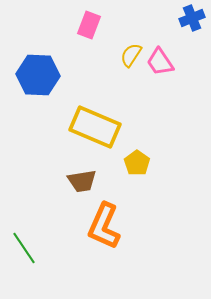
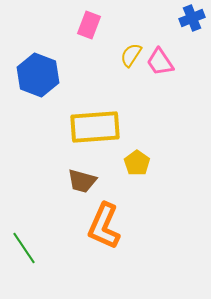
blue hexagon: rotated 18 degrees clockwise
yellow rectangle: rotated 27 degrees counterclockwise
brown trapezoid: rotated 24 degrees clockwise
